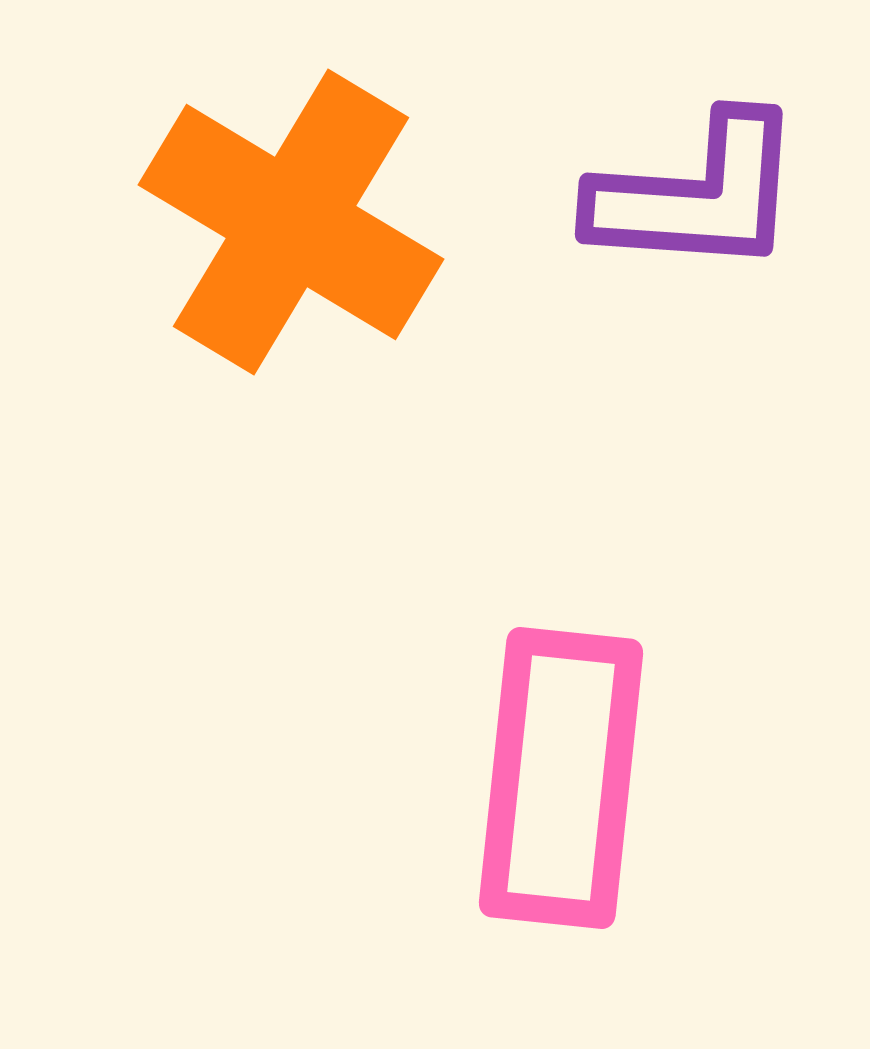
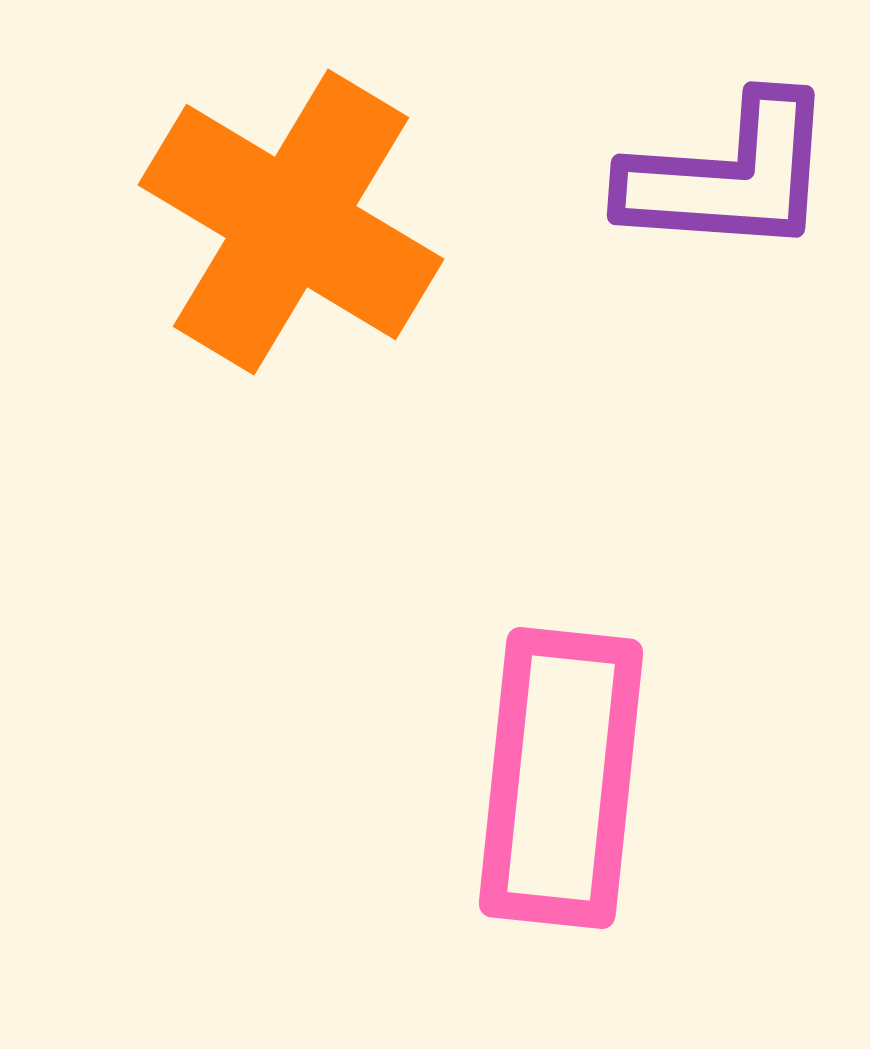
purple L-shape: moved 32 px right, 19 px up
